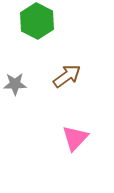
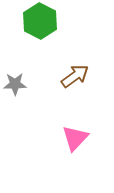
green hexagon: moved 3 px right
brown arrow: moved 8 px right
